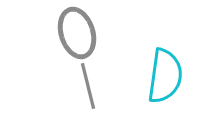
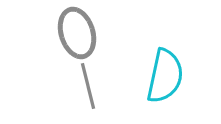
cyan semicircle: rotated 4 degrees clockwise
